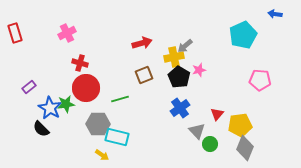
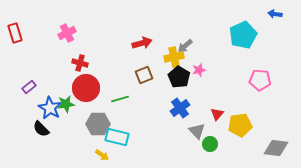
gray diamond: moved 31 px right; rotated 75 degrees clockwise
